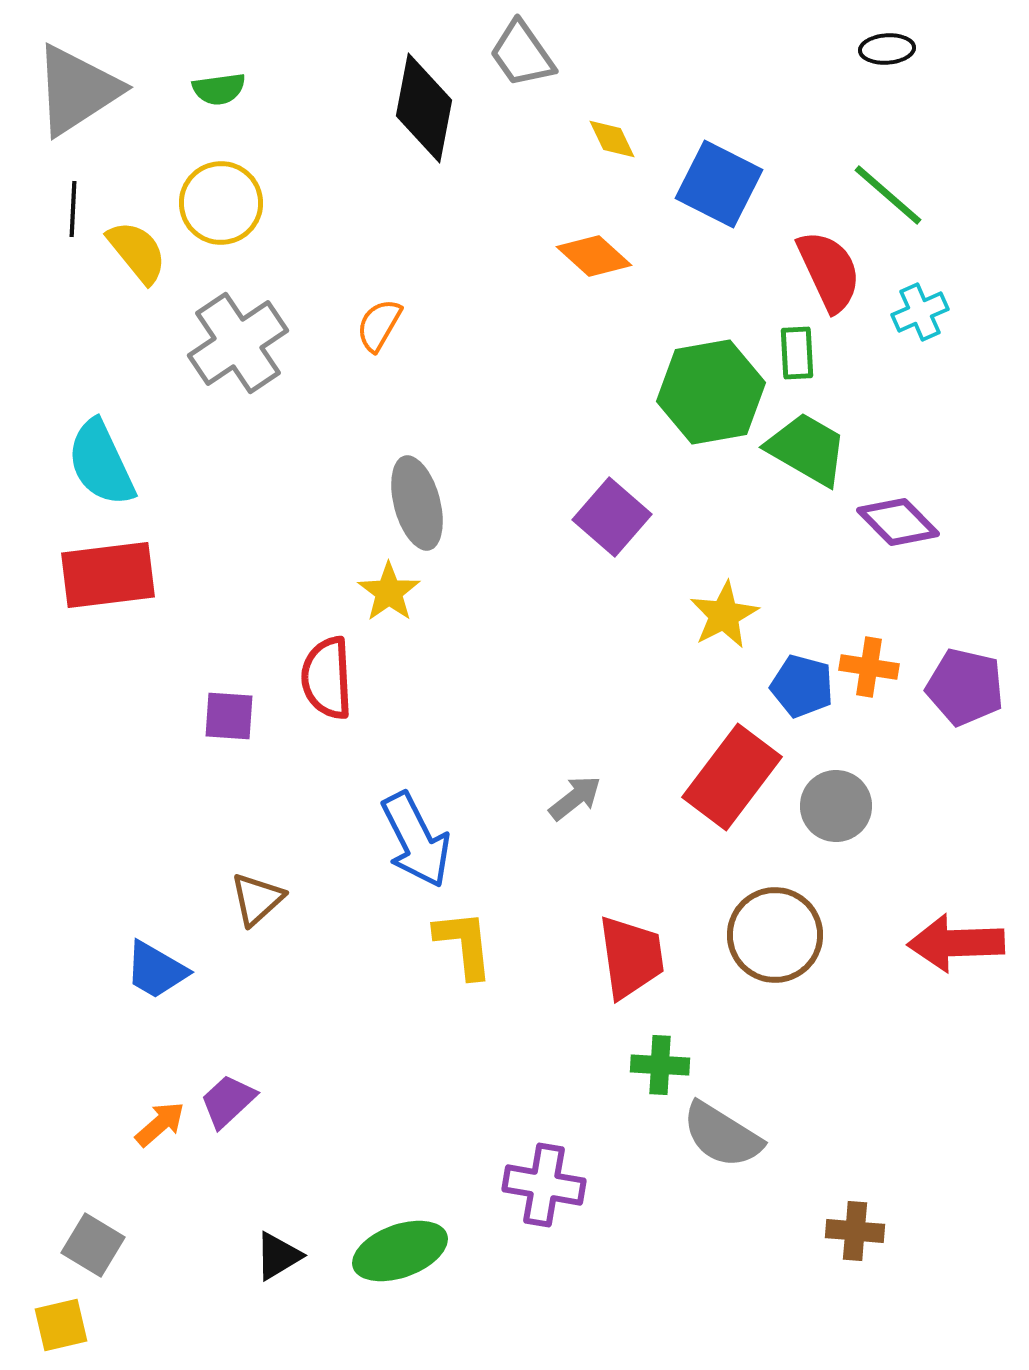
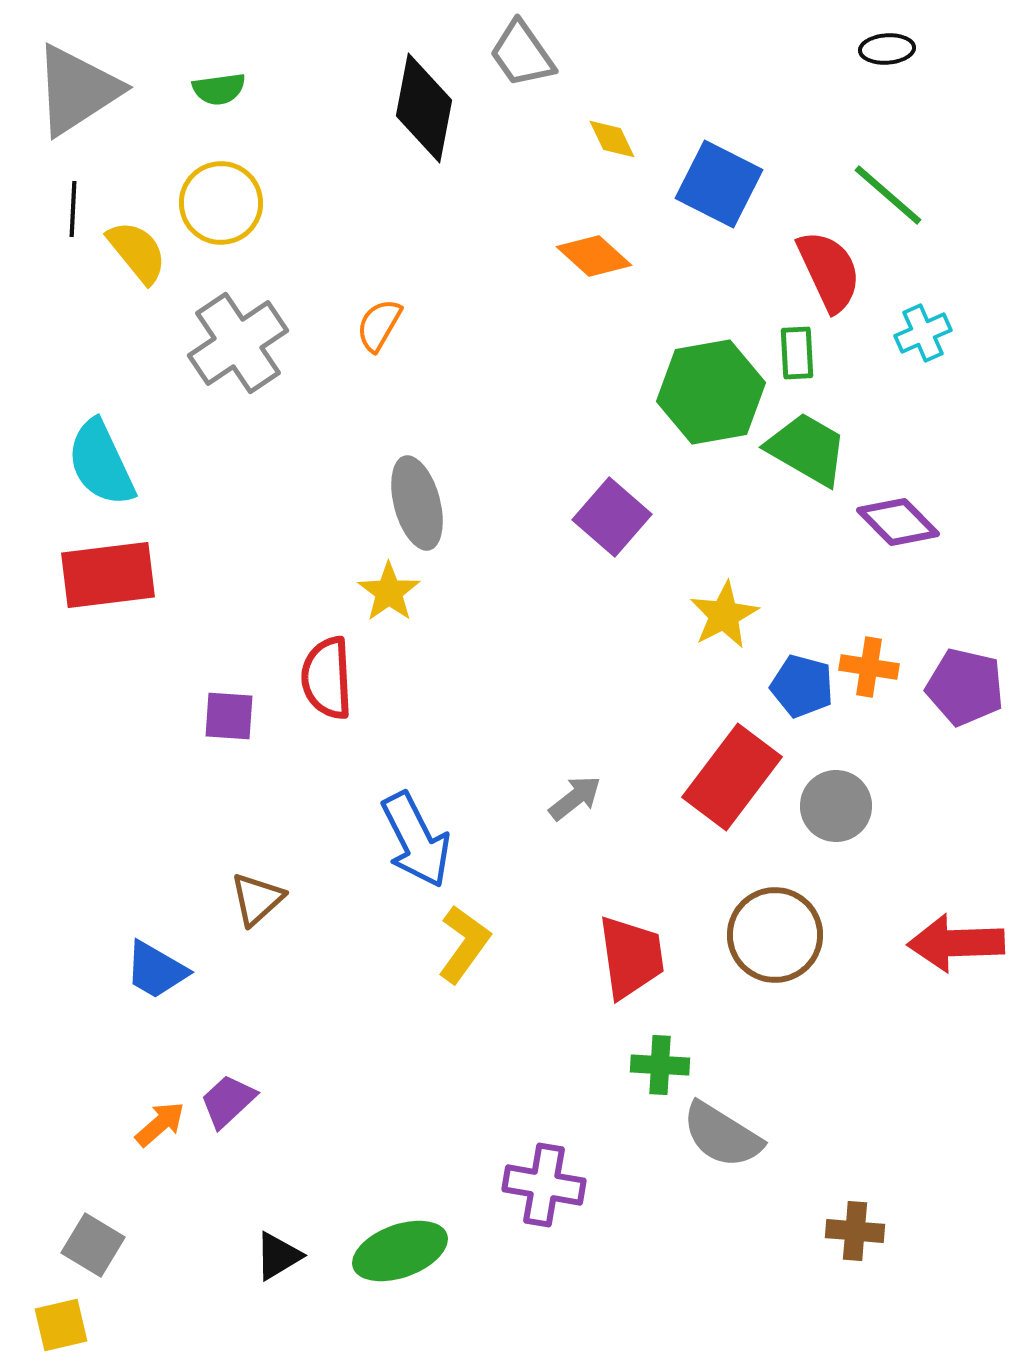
cyan cross at (920, 312): moved 3 px right, 21 px down
yellow L-shape at (464, 944): rotated 42 degrees clockwise
